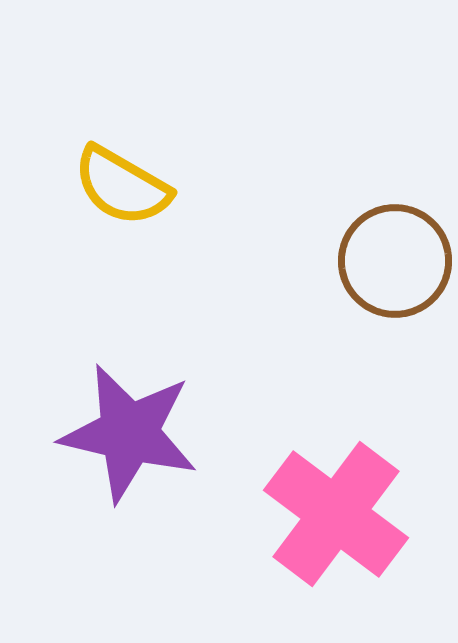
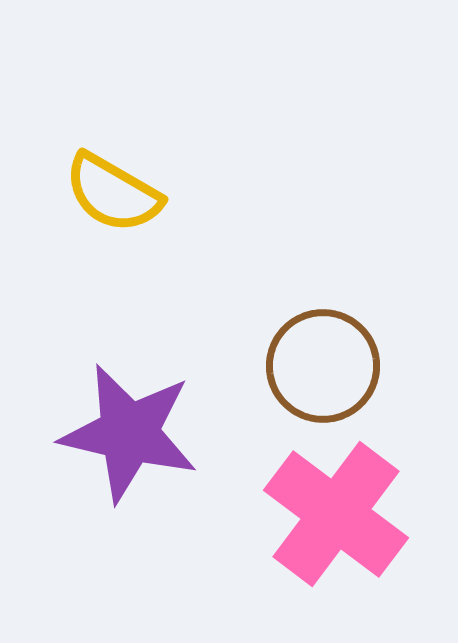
yellow semicircle: moved 9 px left, 7 px down
brown circle: moved 72 px left, 105 px down
